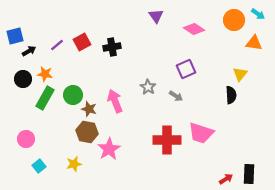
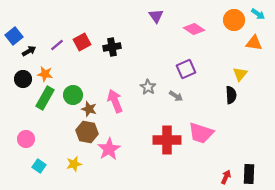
blue square: moved 1 px left; rotated 24 degrees counterclockwise
cyan square: rotated 16 degrees counterclockwise
red arrow: moved 2 px up; rotated 32 degrees counterclockwise
